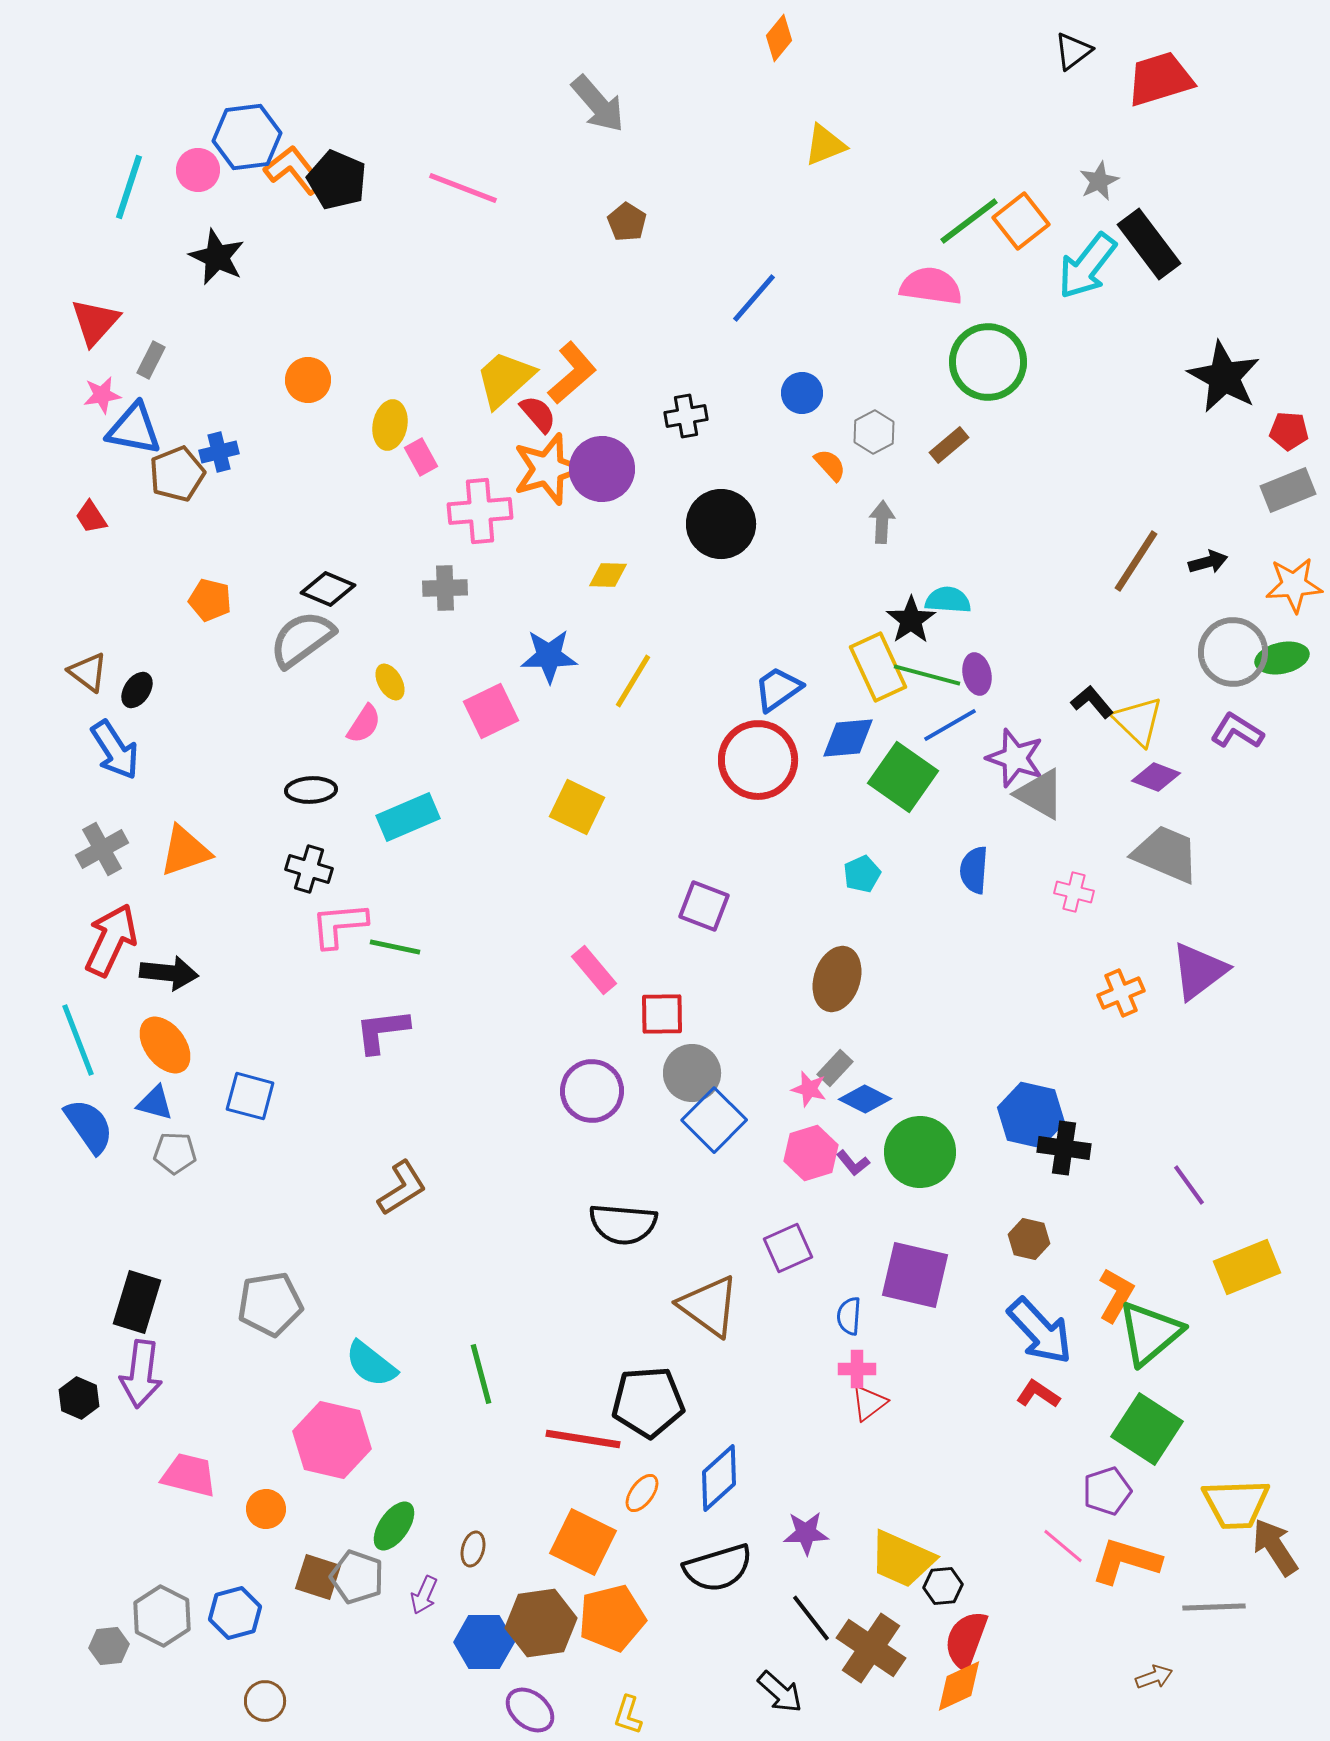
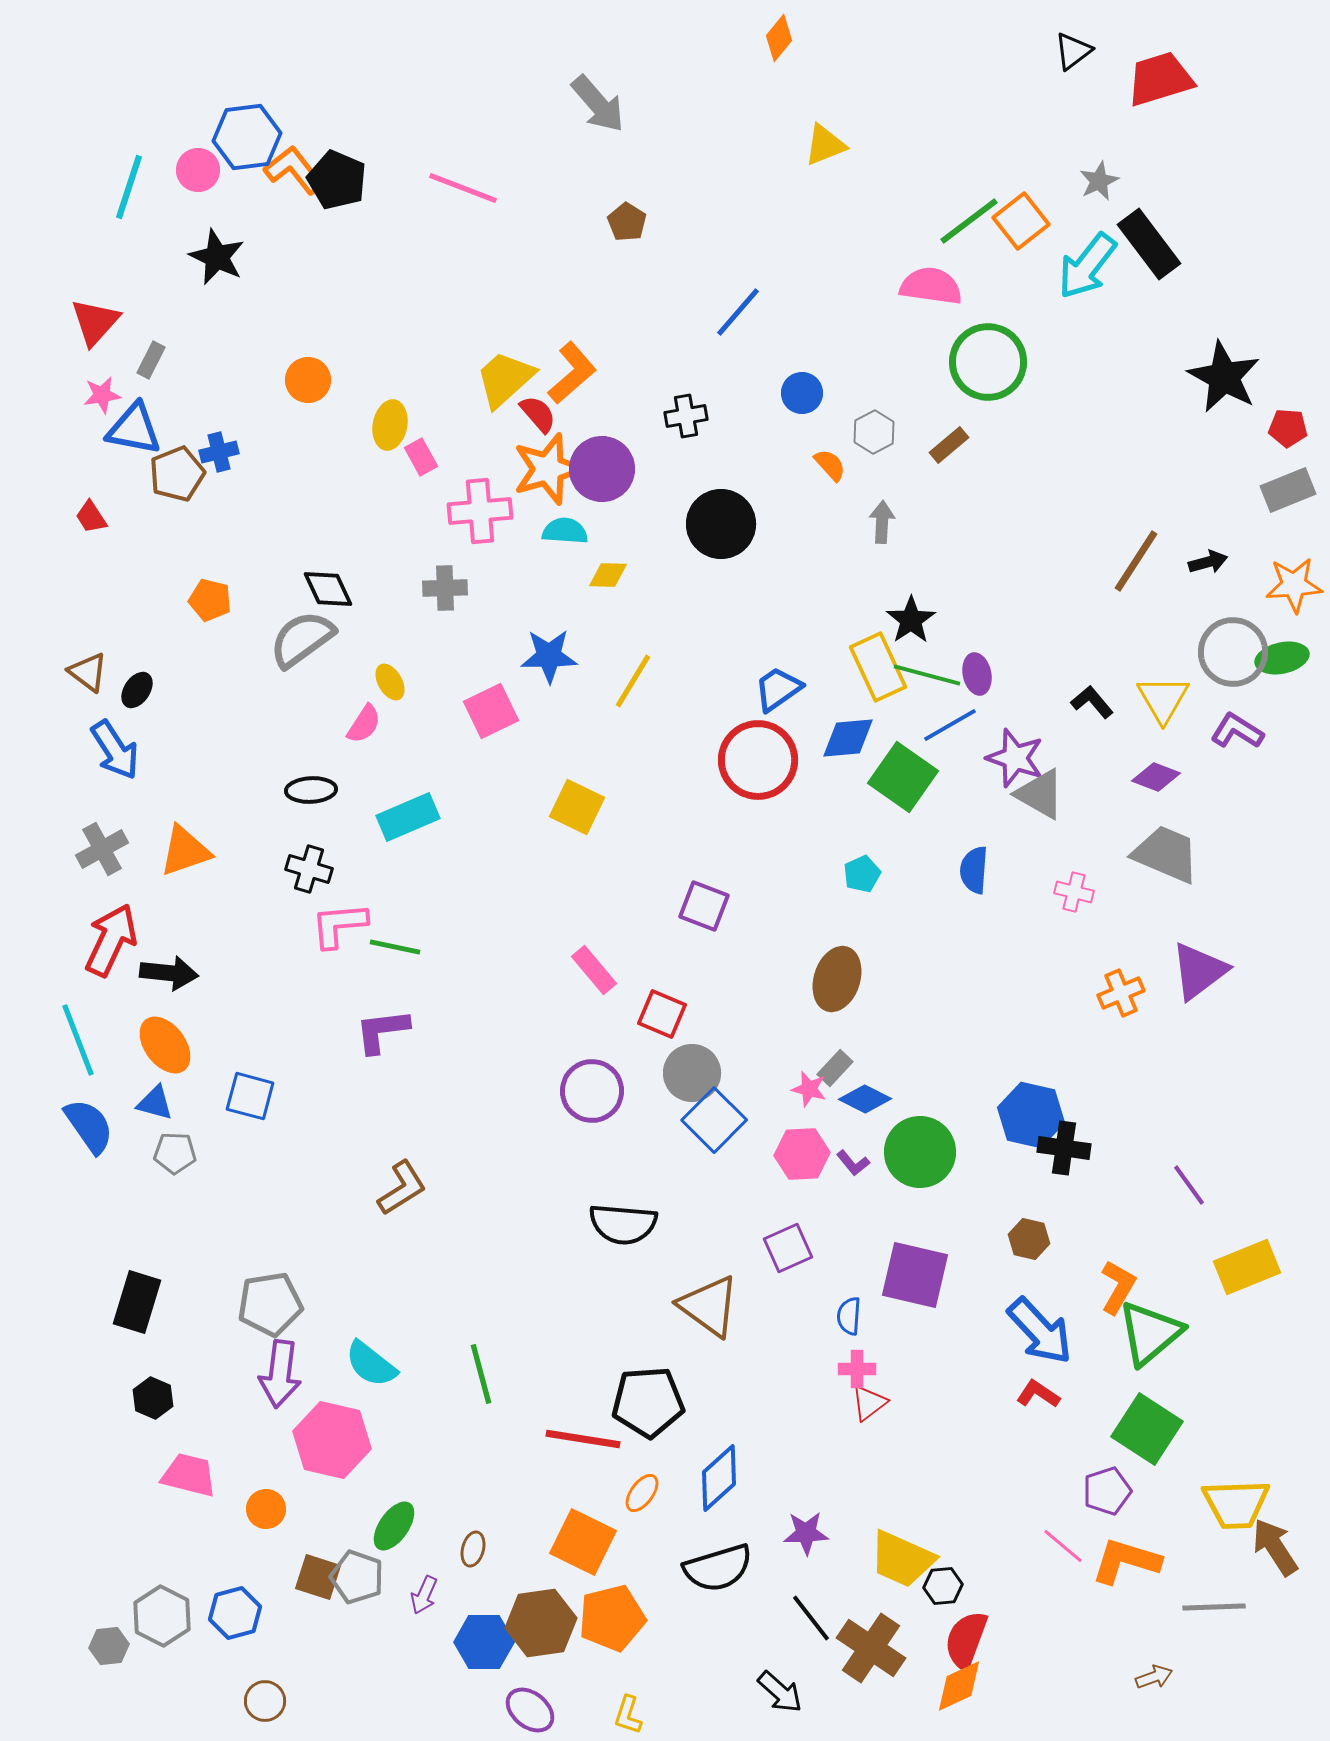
blue line at (754, 298): moved 16 px left, 14 px down
red pentagon at (1289, 431): moved 1 px left, 3 px up
black diamond at (328, 589): rotated 42 degrees clockwise
cyan semicircle at (948, 600): moved 383 px left, 69 px up
yellow triangle at (1138, 721): moved 25 px right, 22 px up; rotated 16 degrees clockwise
red square at (662, 1014): rotated 24 degrees clockwise
pink hexagon at (811, 1153): moved 9 px left, 1 px down; rotated 14 degrees clockwise
orange L-shape at (1116, 1295): moved 2 px right, 8 px up
purple arrow at (141, 1374): moved 139 px right
black hexagon at (79, 1398): moved 74 px right
